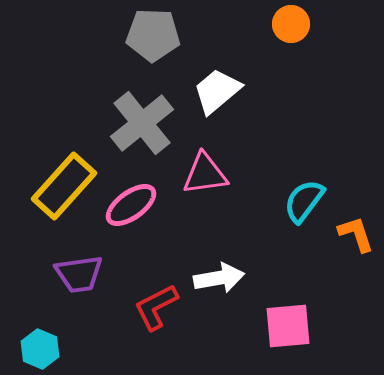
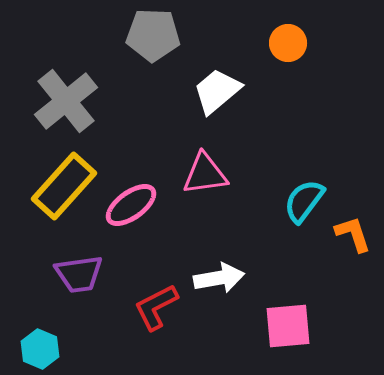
orange circle: moved 3 px left, 19 px down
gray cross: moved 76 px left, 22 px up
orange L-shape: moved 3 px left
